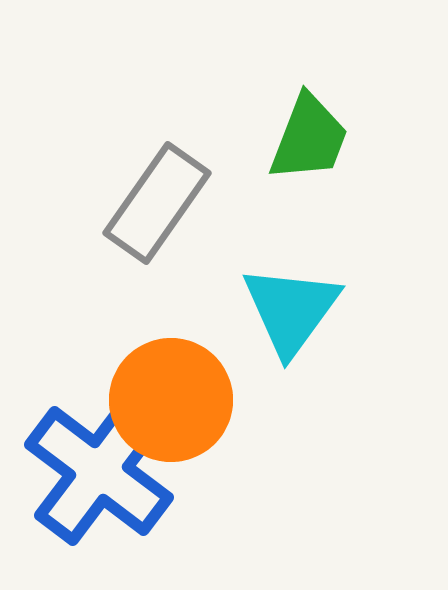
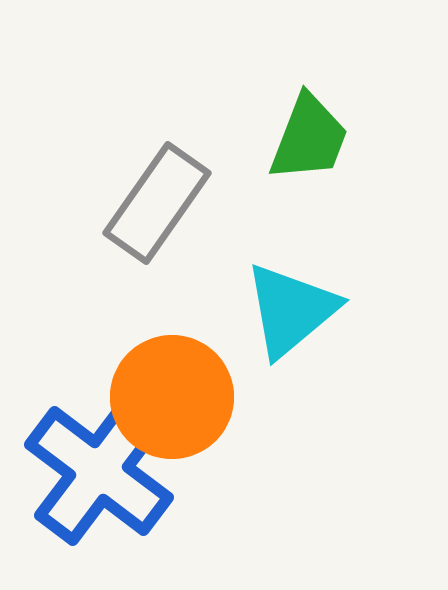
cyan triangle: rotated 14 degrees clockwise
orange circle: moved 1 px right, 3 px up
